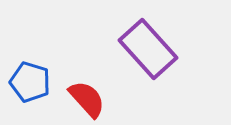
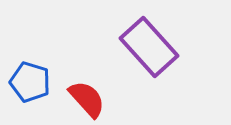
purple rectangle: moved 1 px right, 2 px up
